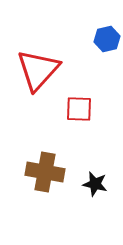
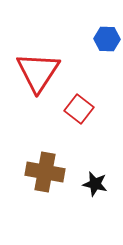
blue hexagon: rotated 15 degrees clockwise
red triangle: moved 2 px down; rotated 9 degrees counterclockwise
red square: rotated 36 degrees clockwise
